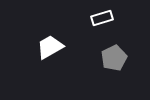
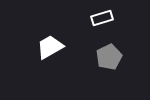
gray pentagon: moved 5 px left, 1 px up
